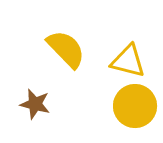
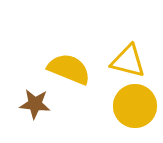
yellow semicircle: moved 3 px right, 20 px down; rotated 24 degrees counterclockwise
brown star: rotated 8 degrees counterclockwise
